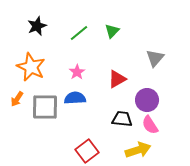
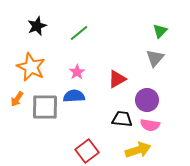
green triangle: moved 48 px right
blue semicircle: moved 1 px left, 2 px up
pink semicircle: rotated 48 degrees counterclockwise
